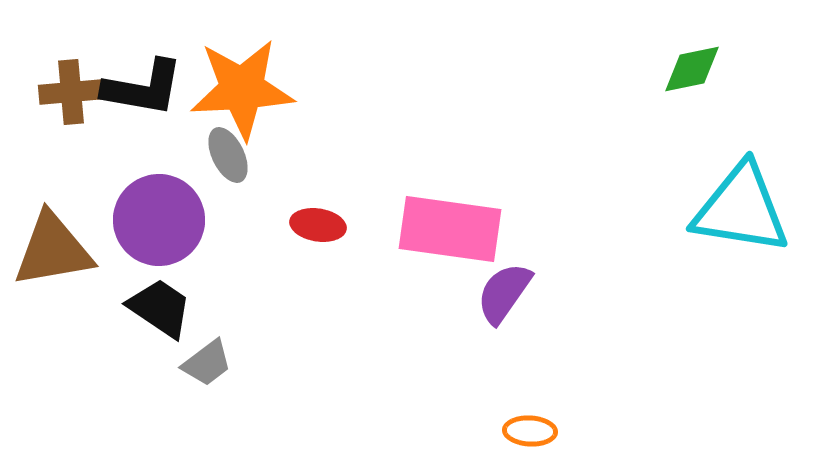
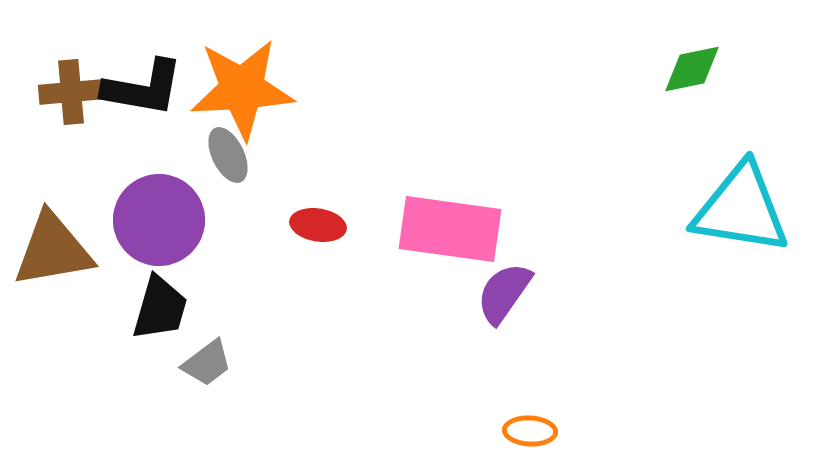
black trapezoid: rotated 72 degrees clockwise
